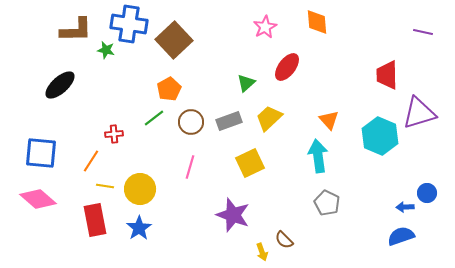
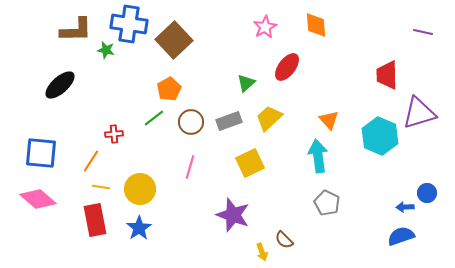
orange diamond: moved 1 px left, 3 px down
yellow line: moved 4 px left, 1 px down
